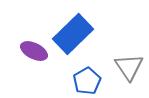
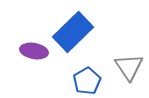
blue rectangle: moved 2 px up
purple ellipse: rotated 16 degrees counterclockwise
